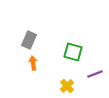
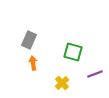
yellow cross: moved 5 px left, 3 px up
